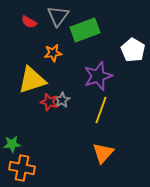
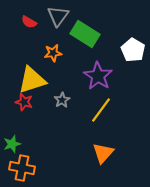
green rectangle: moved 4 px down; rotated 52 degrees clockwise
purple star: rotated 20 degrees counterclockwise
red star: moved 25 px left
yellow line: rotated 16 degrees clockwise
green star: rotated 12 degrees counterclockwise
